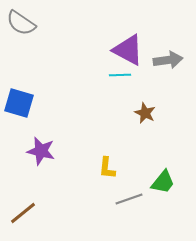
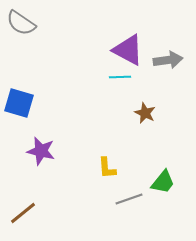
cyan line: moved 2 px down
yellow L-shape: rotated 10 degrees counterclockwise
